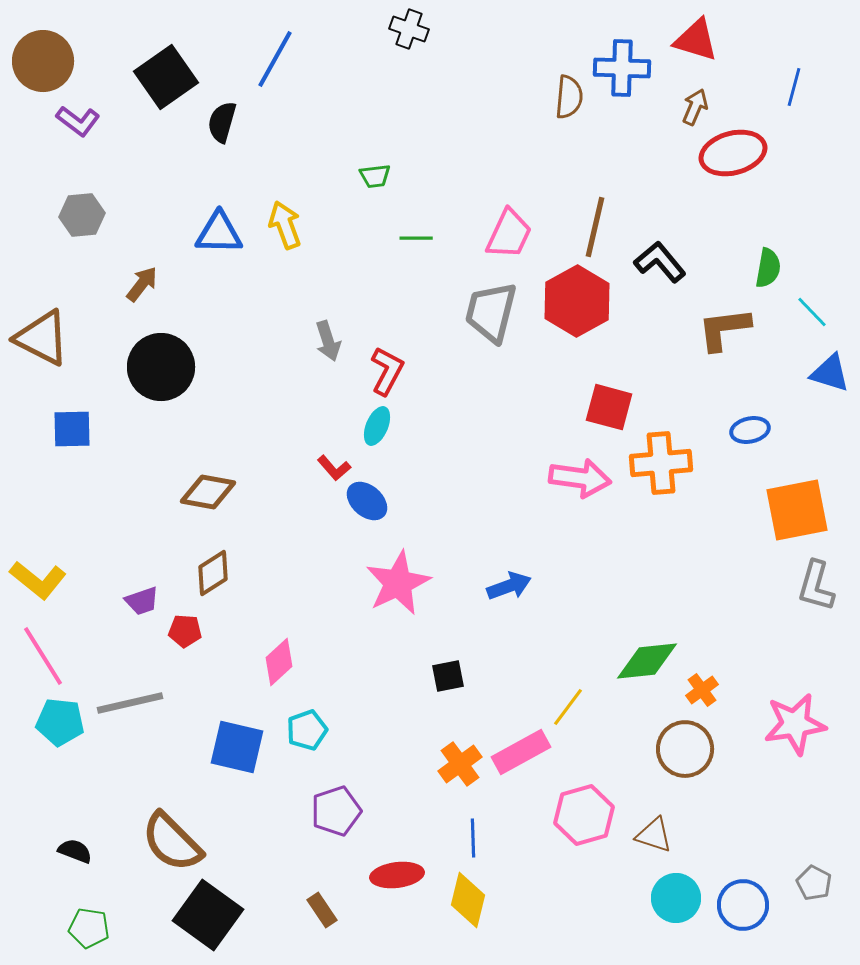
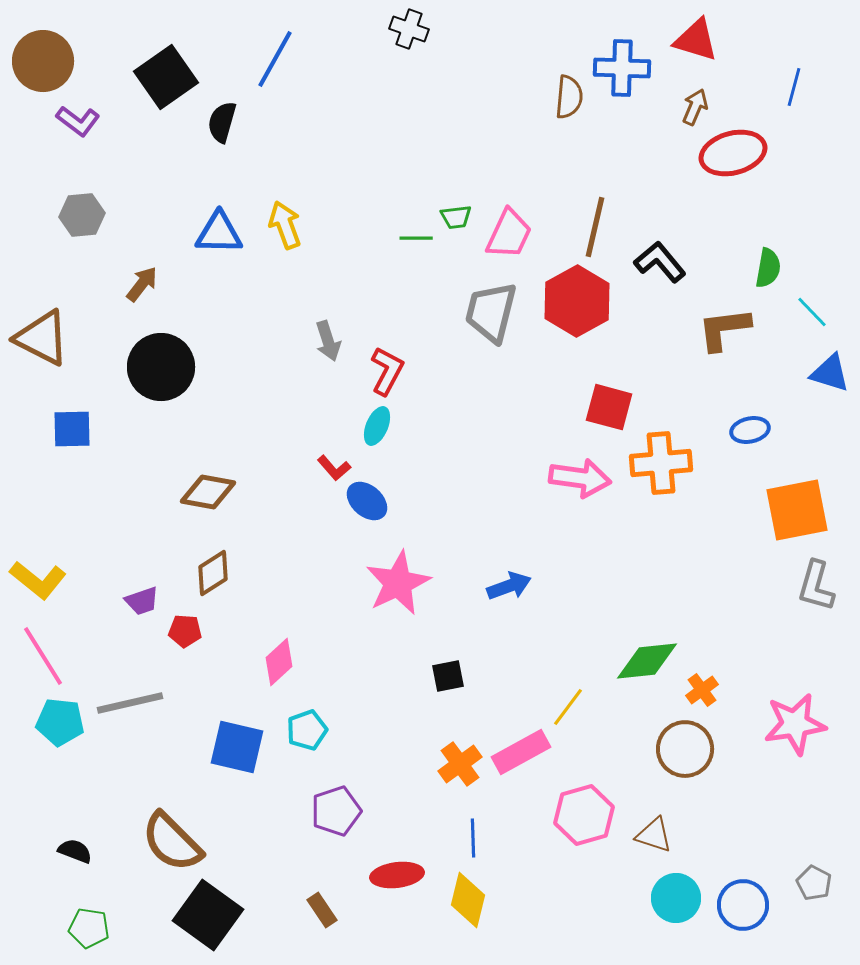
green trapezoid at (375, 176): moved 81 px right, 41 px down
